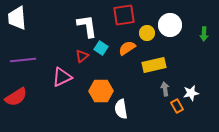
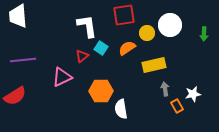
white trapezoid: moved 1 px right, 2 px up
white star: moved 2 px right, 1 px down
red semicircle: moved 1 px left, 1 px up
